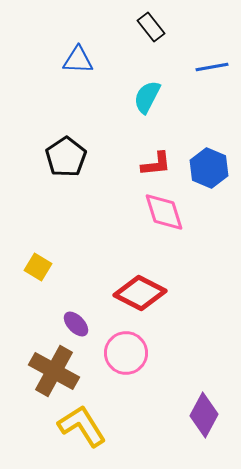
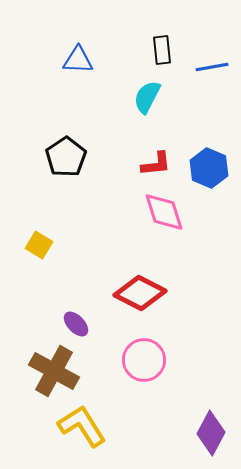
black rectangle: moved 11 px right, 23 px down; rotated 32 degrees clockwise
yellow square: moved 1 px right, 22 px up
pink circle: moved 18 px right, 7 px down
purple diamond: moved 7 px right, 18 px down
